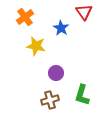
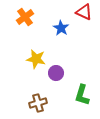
red triangle: rotated 30 degrees counterclockwise
yellow star: moved 13 px down
brown cross: moved 12 px left, 3 px down
